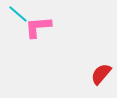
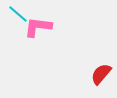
pink L-shape: rotated 12 degrees clockwise
